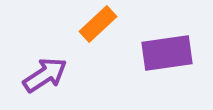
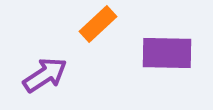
purple rectangle: rotated 9 degrees clockwise
